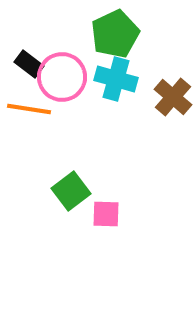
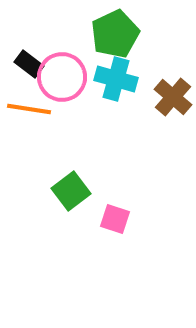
pink square: moved 9 px right, 5 px down; rotated 16 degrees clockwise
